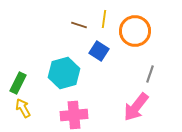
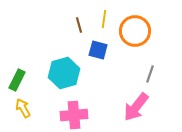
brown line: rotated 56 degrees clockwise
blue square: moved 1 px left, 1 px up; rotated 18 degrees counterclockwise
green rectangle: moved 1 px left, 3 px up
